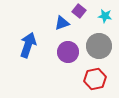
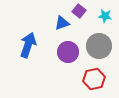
red hexagon: moved 1 px left
